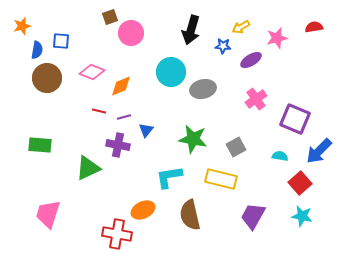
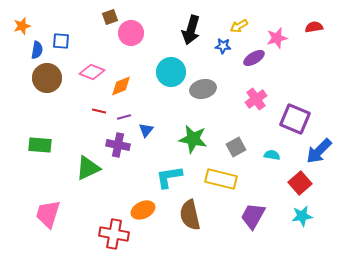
yellow arrow: moved 2 px left, 1 px up
purple ellipse: moved 3 px right, 2 px up
cyan semicircle: moved 8 px left, 1 px up
cyan star: rotated 20 degrees counterclockwise
red cross: moved 3 px left
